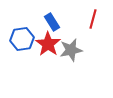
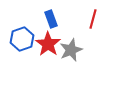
blue rectangle: moved 1 px left, 3 px up; rotated 12 degrees clockwise
blue hexagon: rotated 10 degrees counterclockwise
gray star: rotated 10 degrees counterclockwise
